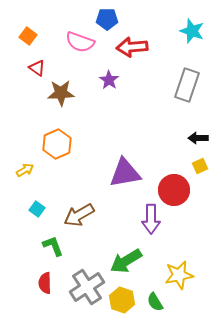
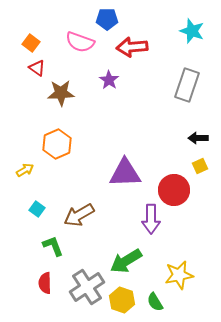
orange square: moved 3 px right, 7 px down
purple triangle: rotated 8 degrees clockwise
